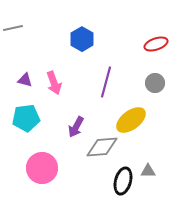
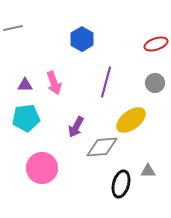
purple triangle: moved 5 px down; rotated 14 degrees counterclockwise
black ellipse: moved 2 px left, 3 px down
